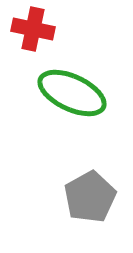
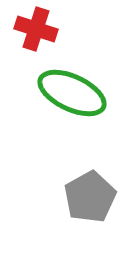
red cross: moved 3 px right; rotated 6 degrees clockwise
